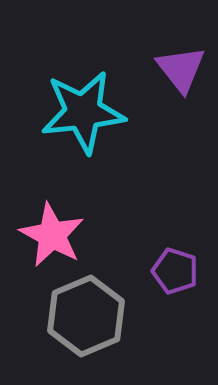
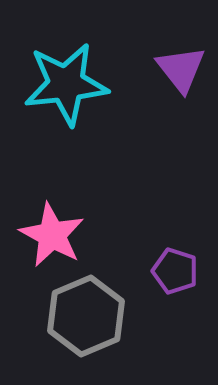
cyan star: moved 17 px left, 28 px up
